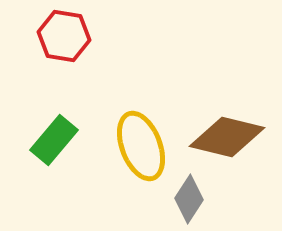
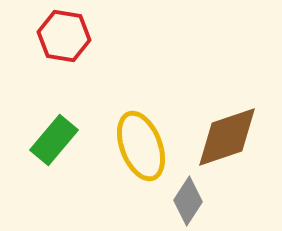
brown diamond: rotated 32 degrees counterclockwise
gray diamond: moved 1 px left, 2 px down
